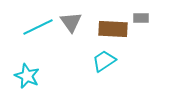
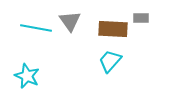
gray triangle: moved 1 px left, 1 px up
cyan line: moved 2 px left, 1 px down; rotated 36 degrees clockwise
cyan trapezoid: moved 6 px right; rotated 15 degrees counterclockwise
